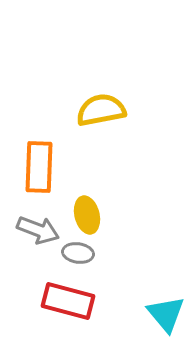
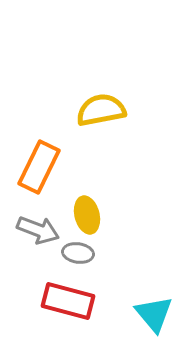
orange rectangle: rotated 24 degrees clockwise
cyan triangle: moved 12 px left
